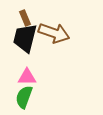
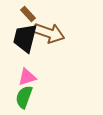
brown rectangle: moved 3 px right, 4 px up; rotated 21 degrees counterclockwise
brown arrow: moved 5 px left
pink triangle: rotated 18 degrees counterclockwise
